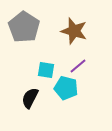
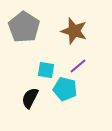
cyan pentagon: moved 1 px left, 1 px down
